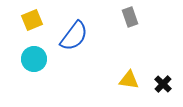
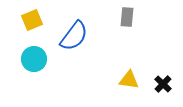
gray rectangle: moved 3 px left; rotated 24 degrees clockwise
